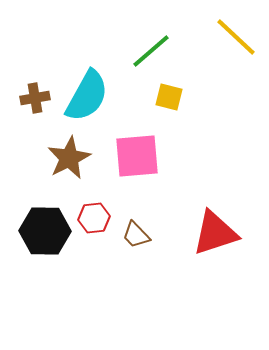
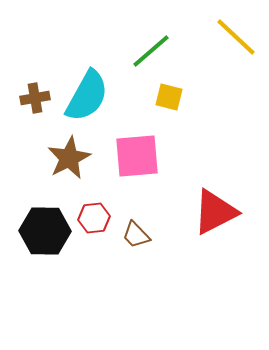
red triangle: moved 21 px up; rotated 9 degrees counterclockwise
